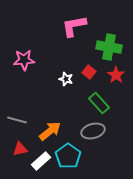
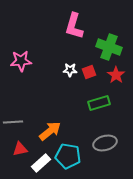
pink L-shape: rotated 64 degrees counterclockwise
green cross: rotated 10 degrees clockwise
pink star: moved 3 px left, 1 px down
red square: rotated 32 degrees clockwise
white star: moved 4 px right, 9 px up; rotated 16 degrees counterclockwise
green rectangle: rotated 65 degrees counterclockwise
gray line: moved 4 px left, 2 px down; rotated 18 degrees counterclockwise
gray ellipse: moved 12 px right, 12 px down
cyan pentagon: rotated 25 degrees counterclockwise
white rectangle: moved 2 px down
